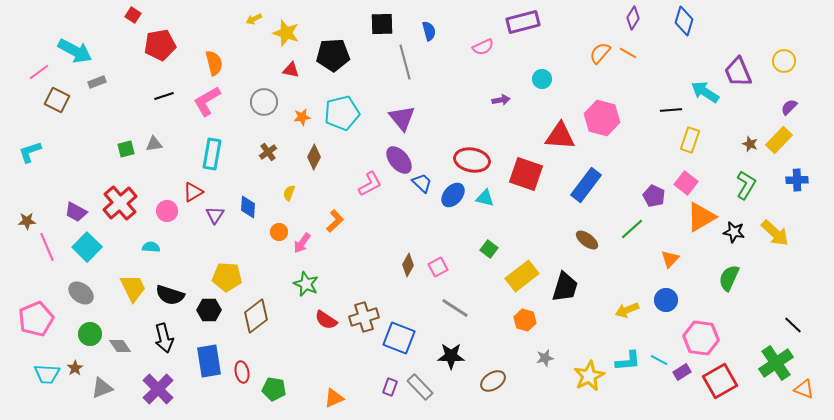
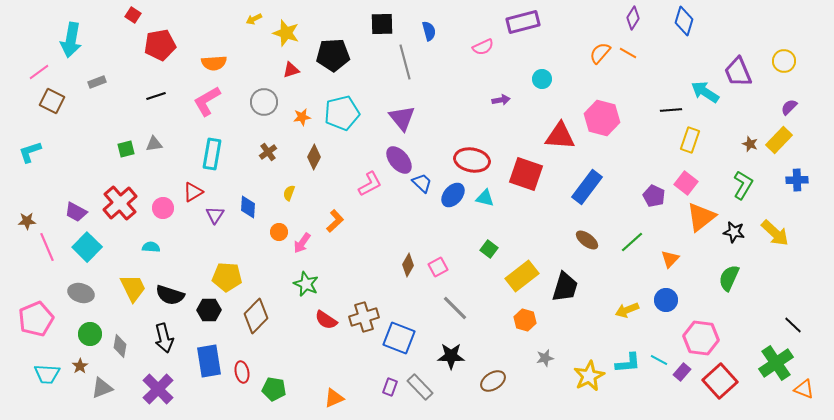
cyan arrow at (75, 51): moved 4 px left, 11 px up; rotated 72 degrees clockwise
orange semicircle at (214, 63): rotated 100 degrees clockwise
red triangle at (291, 70): rotated 30 degrees counterclockwise
black line at (164, 96): moved 8 px left
brown square at (57, 100): moved 5 px left, 1 px down
blue rectangle at (586, 185): moved 1 px right, 2 px down
green L-shape at (746, 185): moved 3 px left
pink circle at (167, 211): moved 4 px left, 3 px up
orange triangle at (701, 217): rotated 8 degrees counterclockwise
green line at (632, 229): moved 13 px down
gray ellipse at (81, 293): rotated 20 degrees counterclockwise
gray line at (455, 308): rotated 12 degrees clockwise
brown diamond at (256, 316): rotated 8 degrees counterclockwise
gray diamond at (120, 346): rotated 45 degrees clockwise
cyan L-shape at (628, 361): moved 2 px down
brown star at (75, 368): moved 5 px right, 2 px up
purple rectangle at (682, 372): rotated 18 degrees counterclockwise
red square at (720, 381): rotated 12 degrees counterclockwise
